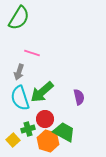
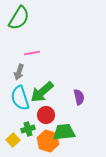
pink line: rotated 28 degrees counterclockwise
red circle: moved 1 px right, 4 px up
green trapezoid: rotated 35 degrees counterclockwise
